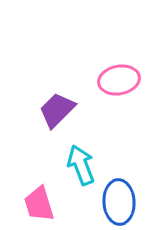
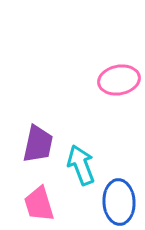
purple trapezoid: moved 19 px left, 34 px down; rotated 147 degrees clockwise
